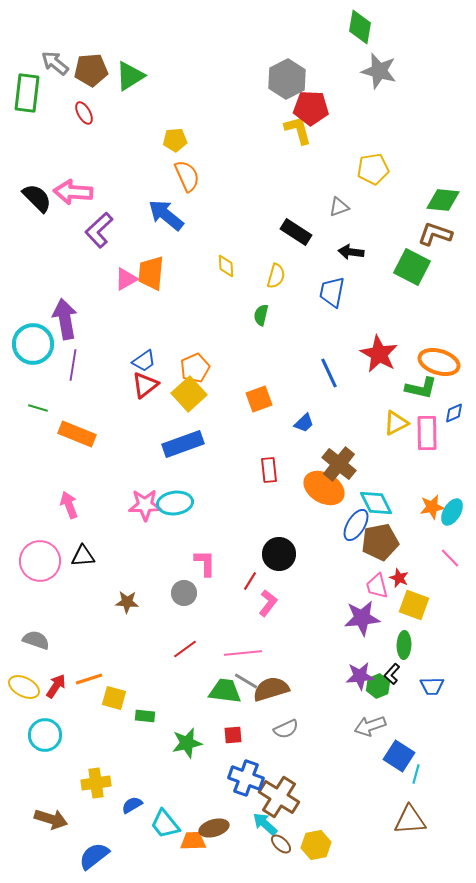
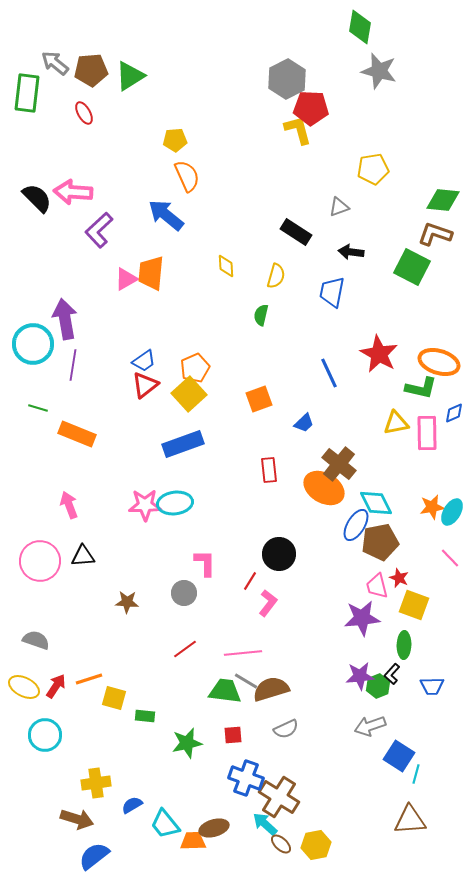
yellow triangle at (396, 423): rotated 16 degrees clockwise
brown arrow at (51, 819): moved 26 px right
